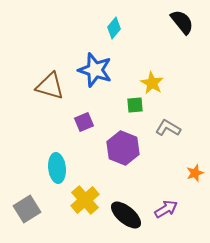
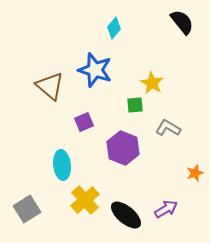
brown triangle: rotated 24 degrees clockwise
cyan ellipse: moved 5 px right, 3 px up
